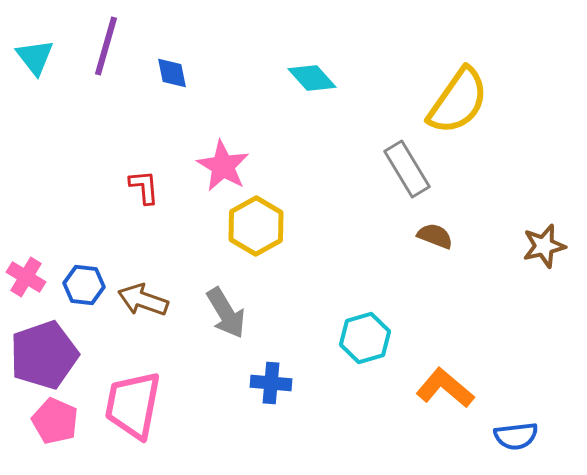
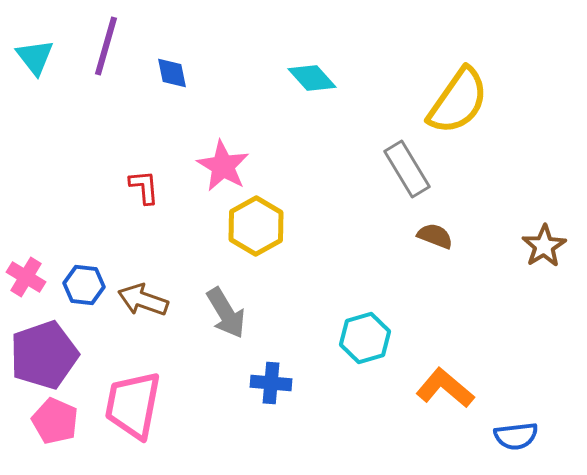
brown star: rotated 18 degrees counterclockwise
